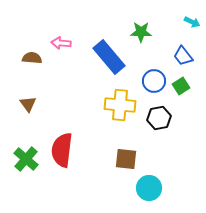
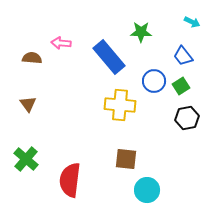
black hexagon: moved 28 px right
red semicircle: moved 8 px right, 30 px down
cyan circle: moved 2 px left, 2 px down
